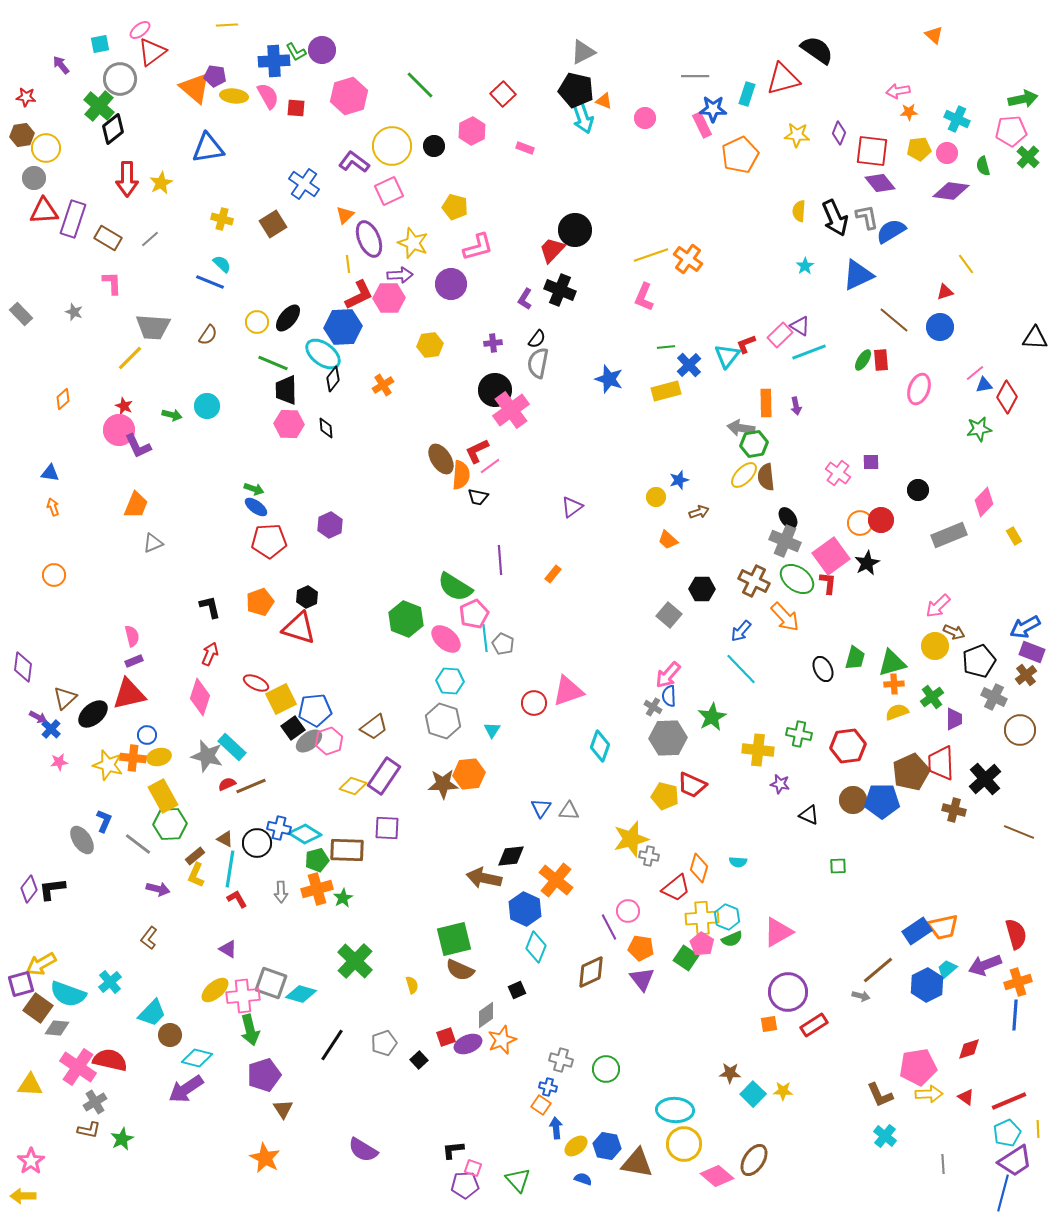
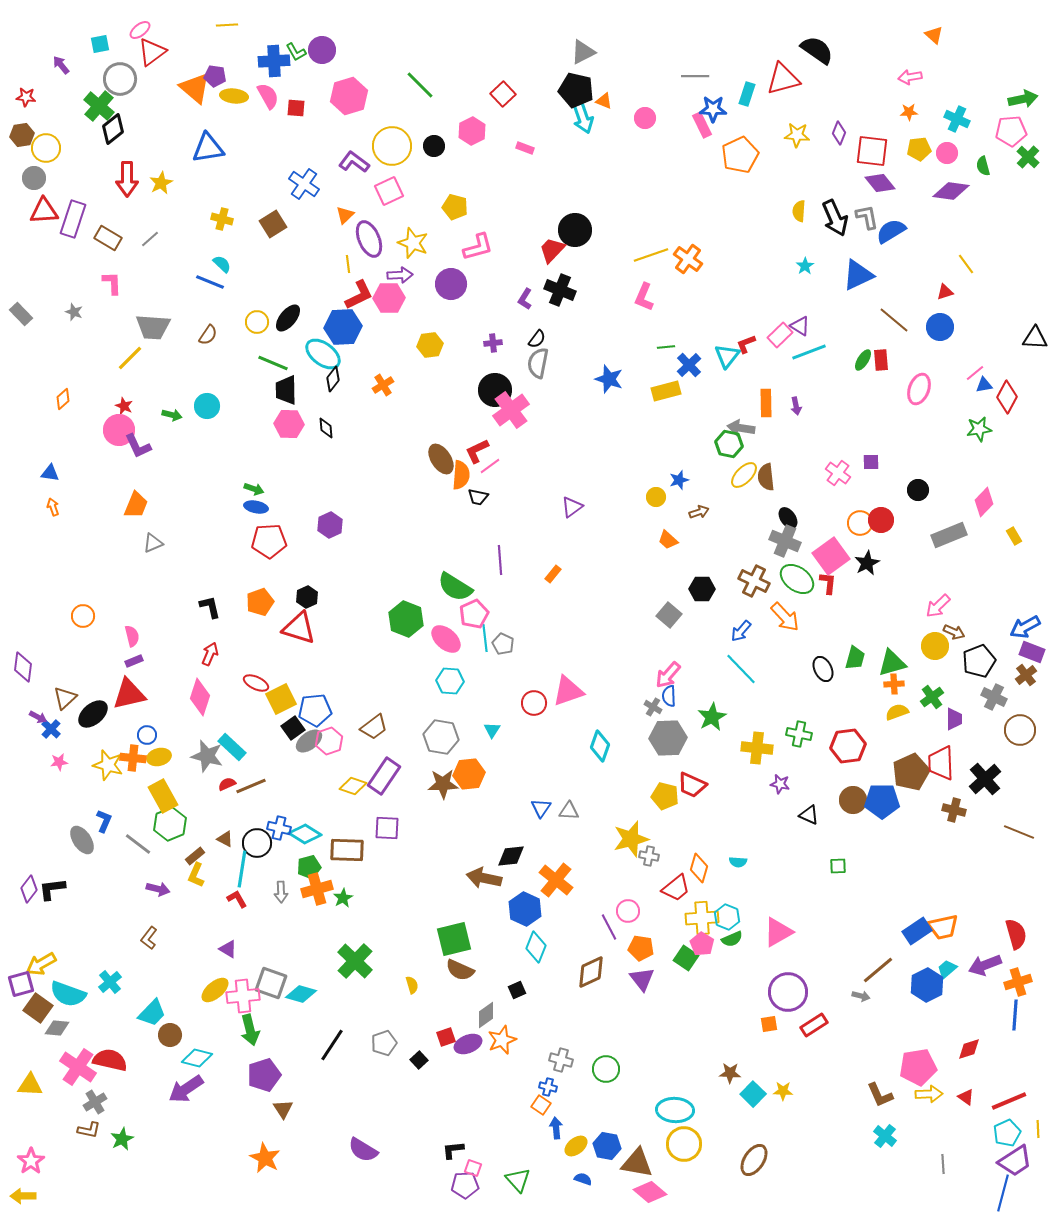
pink arrow at (898, 91): moved 12 px right, 14 px up
green hexagon at (754, 444): moved 25 px left; rotated 20 degrees clockwise
blue ellipse at (256, 507): rotated 25 degrees counterclockwise
orange circle at (54, 575): moved 29 px right, 41 px down
gray hexagon at (443, 721): moved 2 px left, 16 px down; rotated 8 degrees counterclockwise
yellow cross at (758, 750): moved 1 px left, 2 px up
green hexagon at (170, 824): rotated 20 degrees counterclockwise
green pentagon at (317, 860): moved 8 px left, 7 px down
cyan line at (230, 869): moved 12 px right
pink diamond at (717, 1176): moved 67 px left, 16 px down
